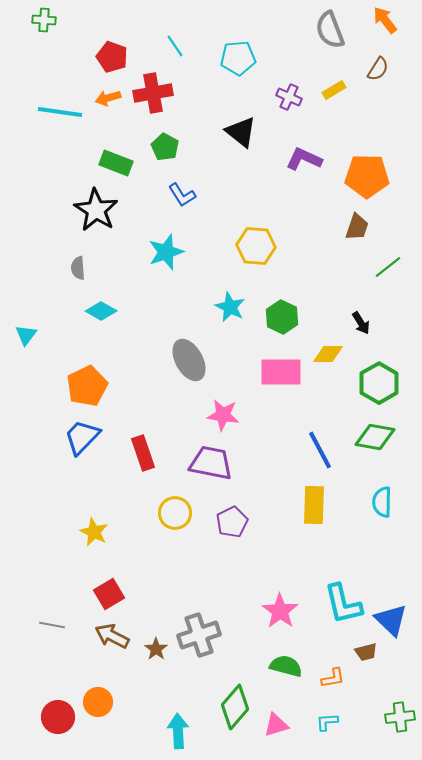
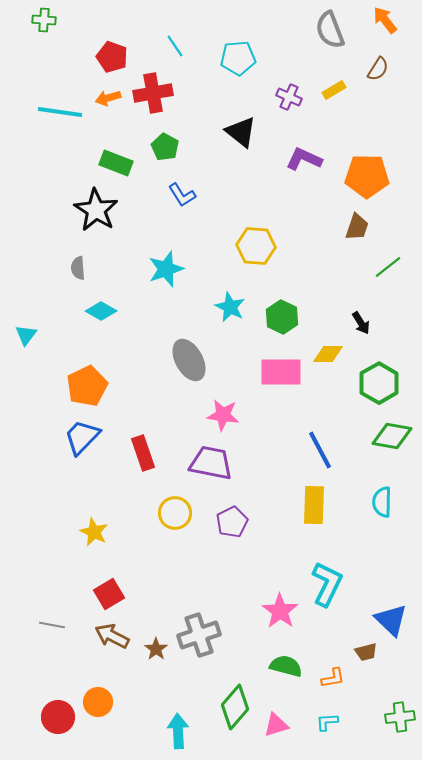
cyan star at (166, 252): moved 17 px down
green diamond at (375, 437): moved 17 px right, 1 px up
cyan L-shape at (343, 604): moved 16 px left, 20 px up; rotated 141 degrees counterclockwise
